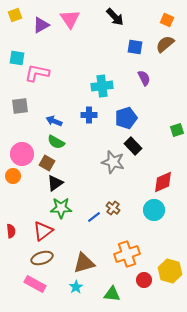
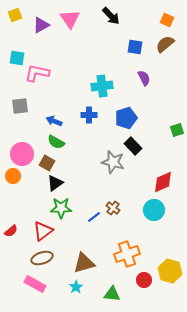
black arrow: moved 4 px left, 1 px up
red semicircle: rotated 56 degrees clockwise
